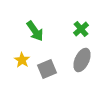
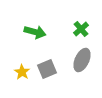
green arrow: moved 1 px down; rotated 40 degrees counterclockwise
yellow star: moved 12 px down
